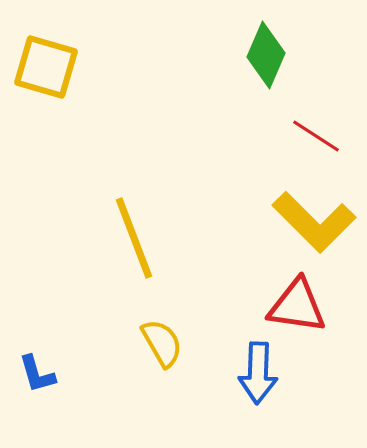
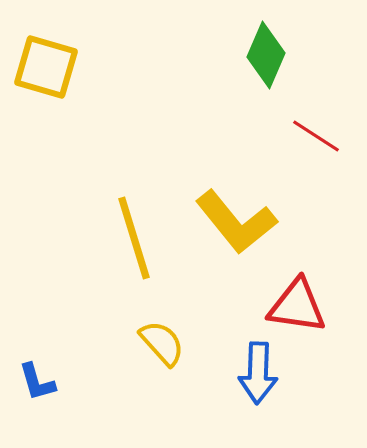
yellow L-shape: moved 78 px left; rotated 6 degrees clockwise
yellow line: rotated 4 degrees clockwise
yellow semicircle: rotated 12 degrees counterclockwise
blue L-shape: moved 8 px down
